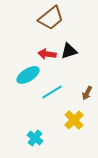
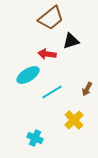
black triangle: moved 2 px right, 10 px up
brown arrow: moved 4 px up
cyan cross: rotated 14 degrees counterclockwise
